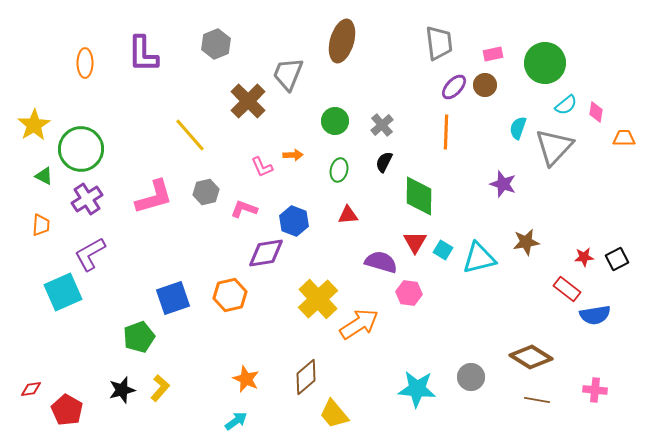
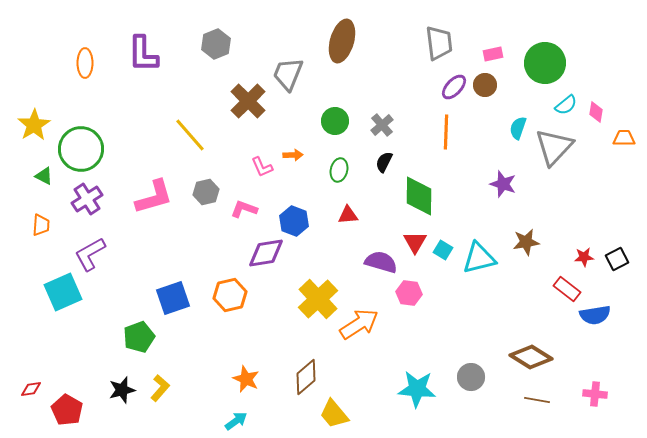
pink cross at (595, 390): moved 4 px down
